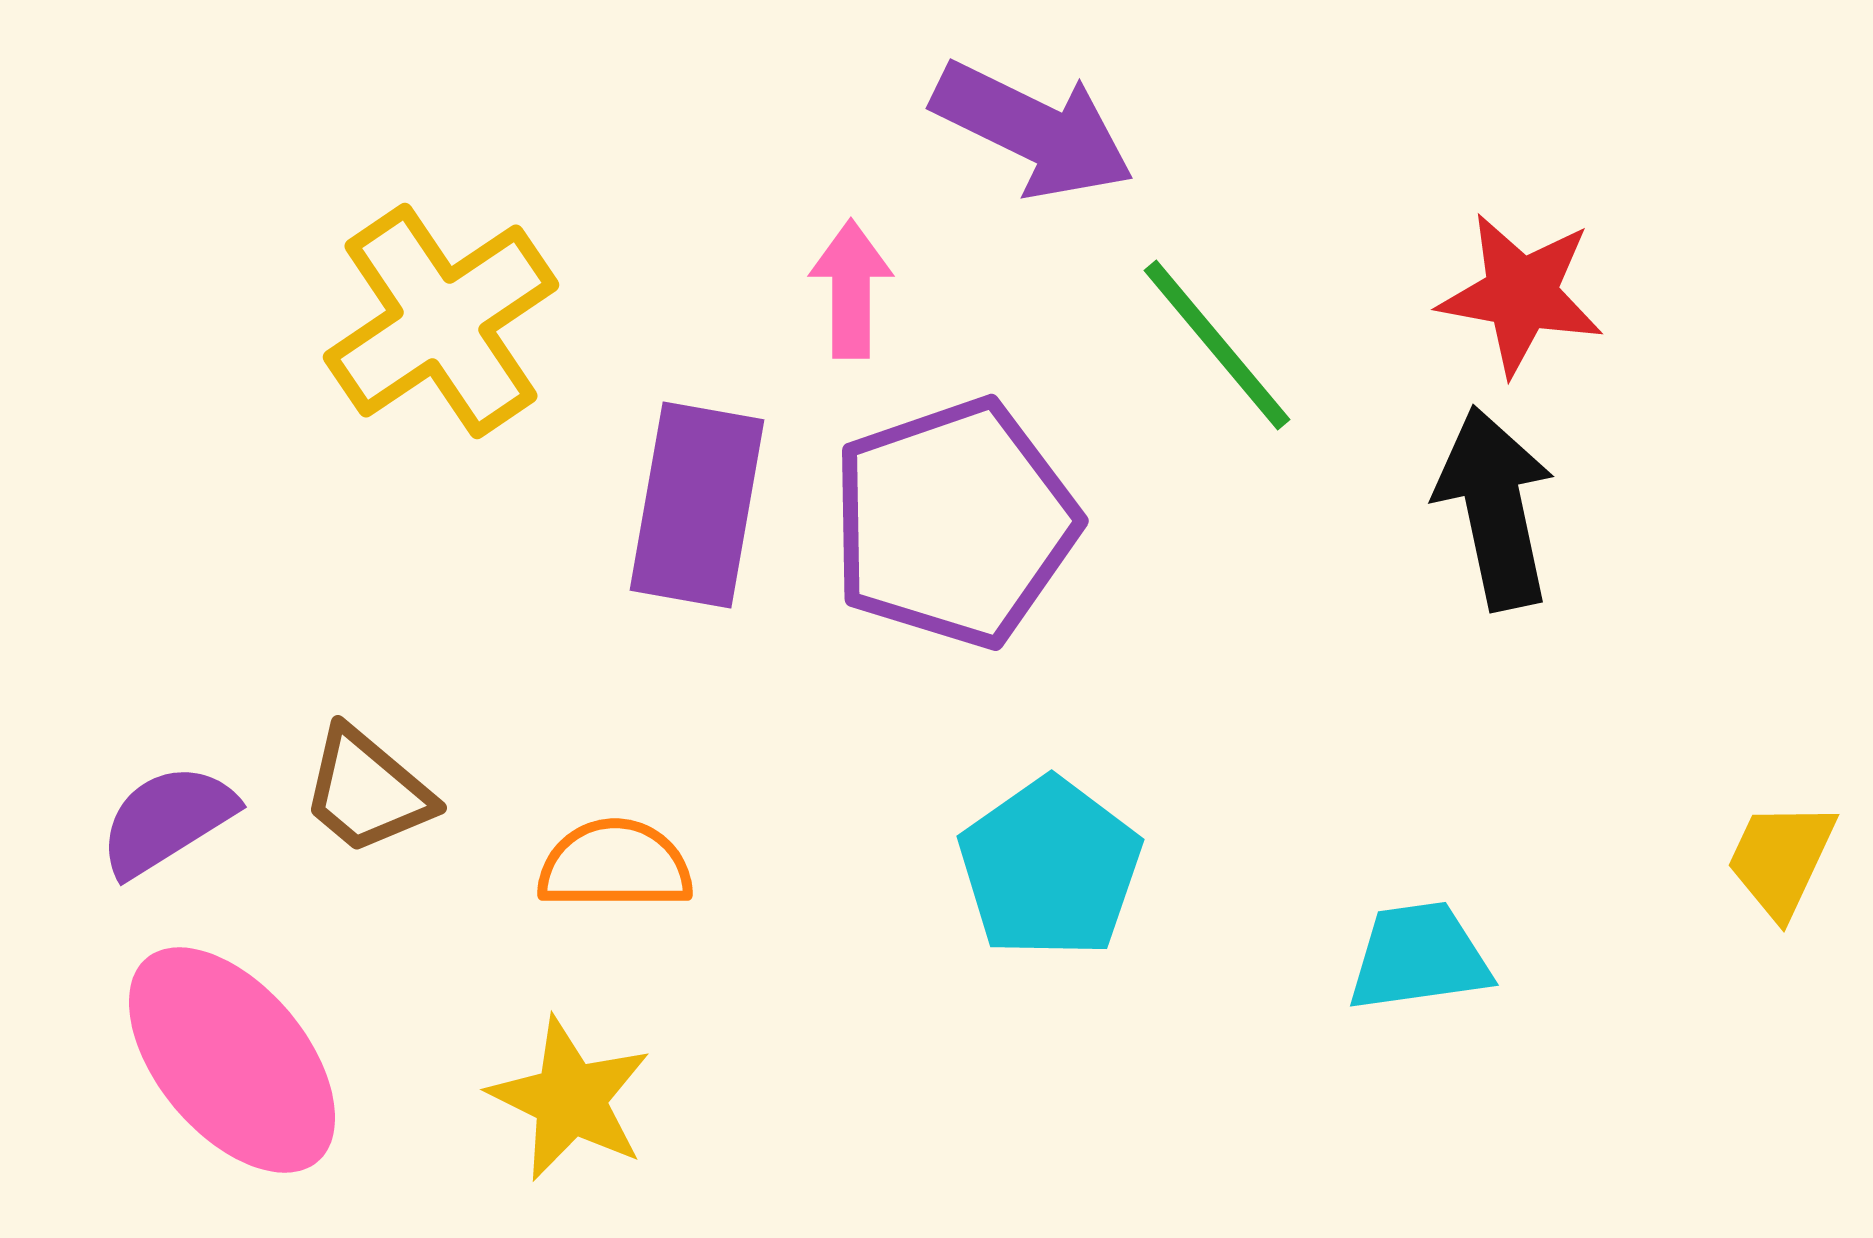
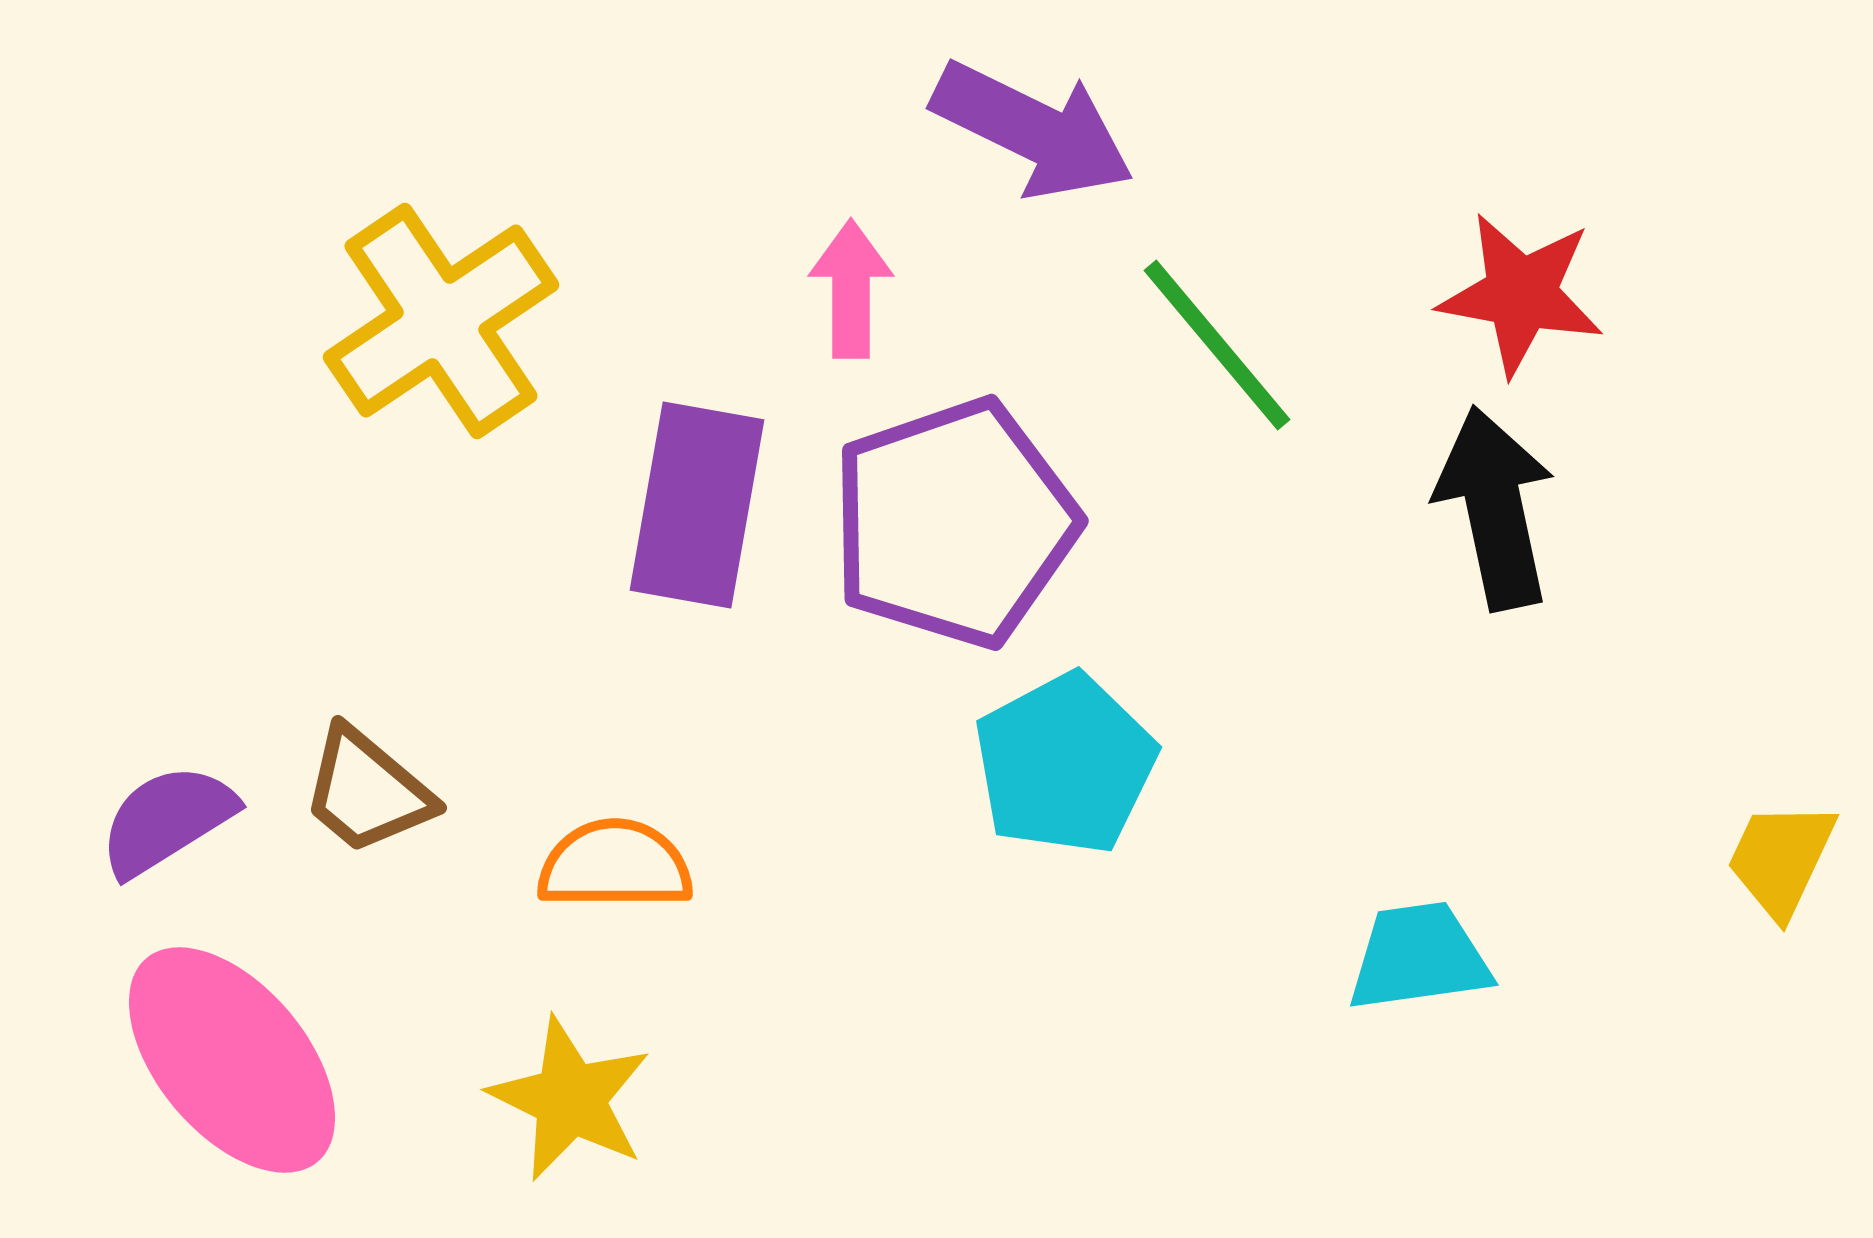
cyan pentagon: moved 15 px right, 104 px up; rotated 7 degrees clockwise
